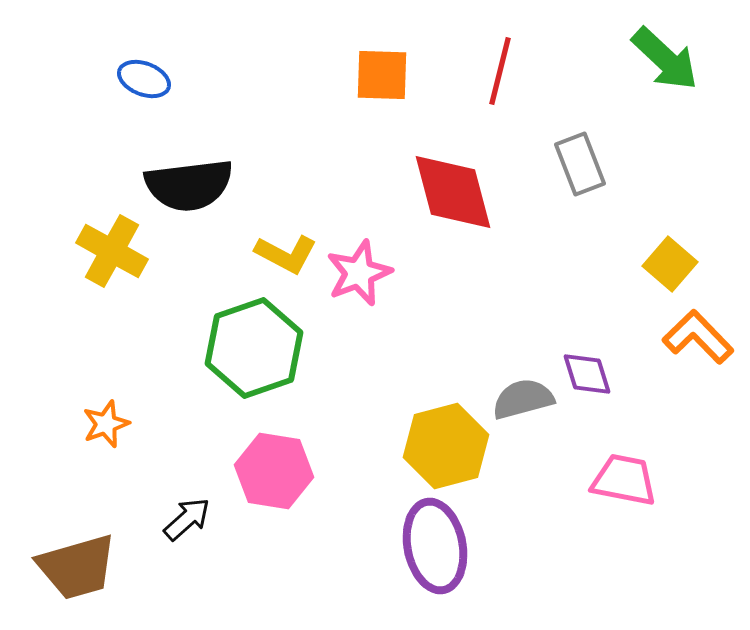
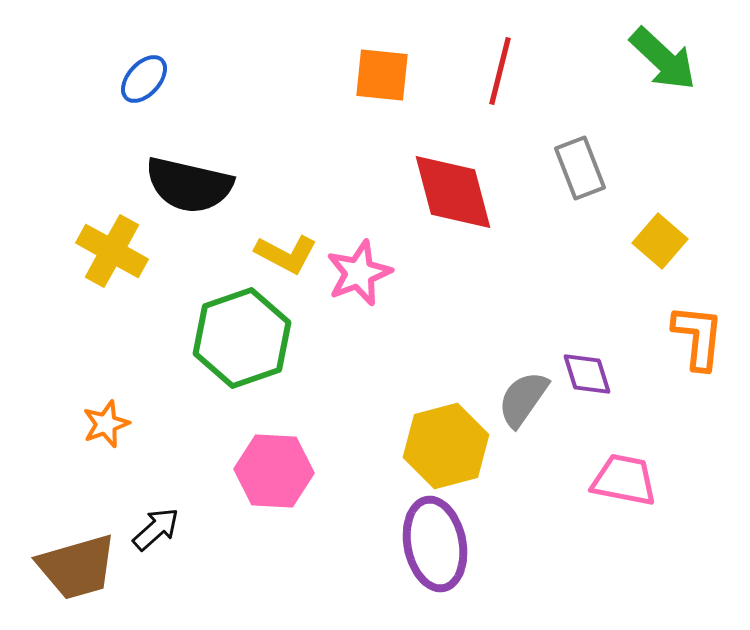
green arrow: moved 2 px left
orange square: rotated 4 degrees clockwise
blue ellipse: rotated 69 degrees counterclockwise
gray rectangle: moved 4 px down
black semicircle: rotated 20 degrees clockwise
yellow square: moved 10 px left, 23 px up
orange L-shape: rotated 50 degrees clockwise
green hexagon: moved 12 px left, 10 px up
gray semicircle: rotated 40 degrees counterclockwise
pink hexagon: rotated 6 degrees counterclockwise
black arrow: moved 31 px left, 10 px down
purple ellipse: moved 2 px up
